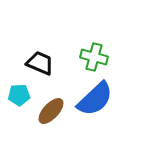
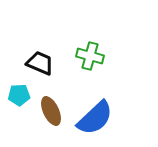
green cross: moved 4 px left, 1 px up
blue semicircle: moved 19 px down
brown ellipse: rotated 68 degrees counterclockwise
